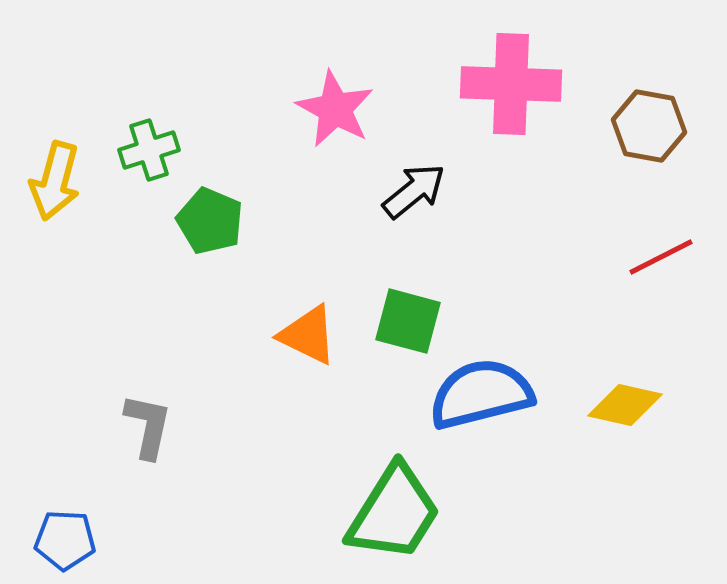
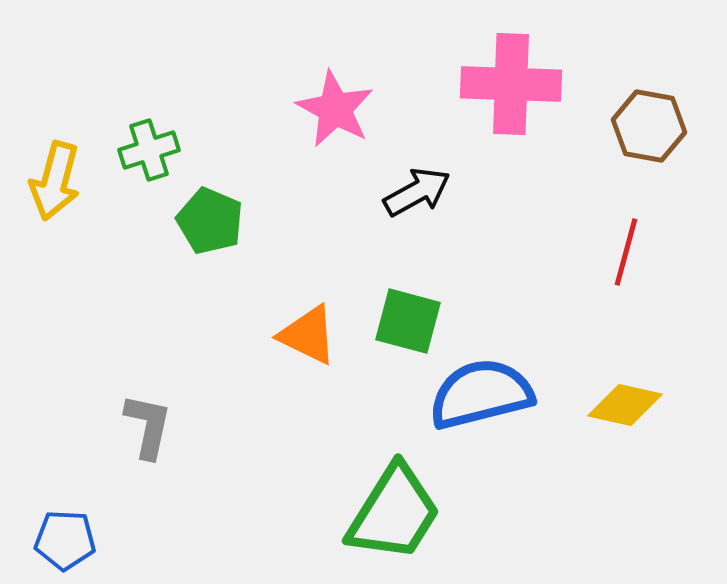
black arrow: moved 3 px right, 1 px down; rotated 10 degrees clockwise
red line: moved 35 px left, 5 px up; rotated 48 degrees counterclockwise
